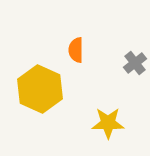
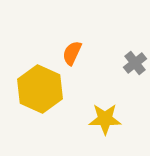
orange semicircle: moved 4 px left, 3 px down; rotated 25 degrees clockwise
yellow star: moved 3 px left, 4 px up
